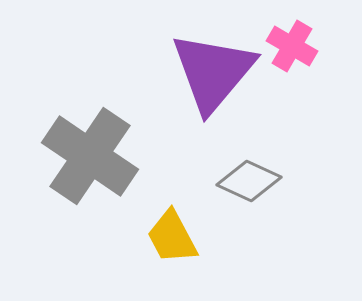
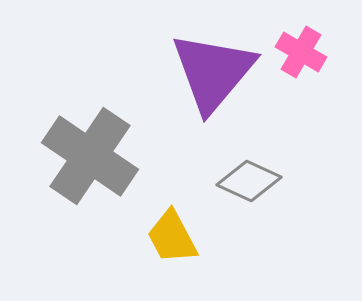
pink cross: moved 9 px right, 6 px down
